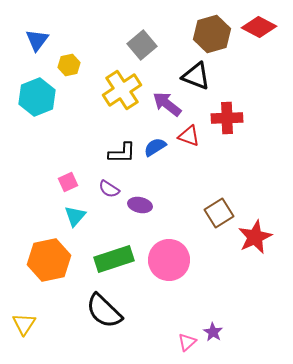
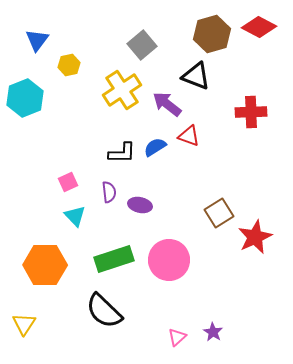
cyan hexagon: moved 12 px left, 1 px down
red cross: moved 24 px right, 6 px up
purple semicircle: moved 3 px down; rotated 130 degrees counterclockwise
cyan triangle: rotated 25 degrees counterclockwise
orange hexagon: moved 4 px left, 5 px down; rotated 12 degrees clockwise
pink triangle: moved 10 px left, 5 px up
